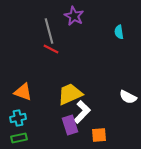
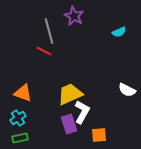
cyan semicircle: rotated 104 degrees counterclockwise
red line: moved 7 px left, 2 px down
orange triangle: moved 1 px down
white semicircle: moved 1 px left, 7 px up
white L-shape: rotated 15 degrees counterclockwise
cyan cross: rotated 21 degrees counterclockwise
purple rectangle: moved 1 px left, 1 px up
green rectangle: moved 1 px right
